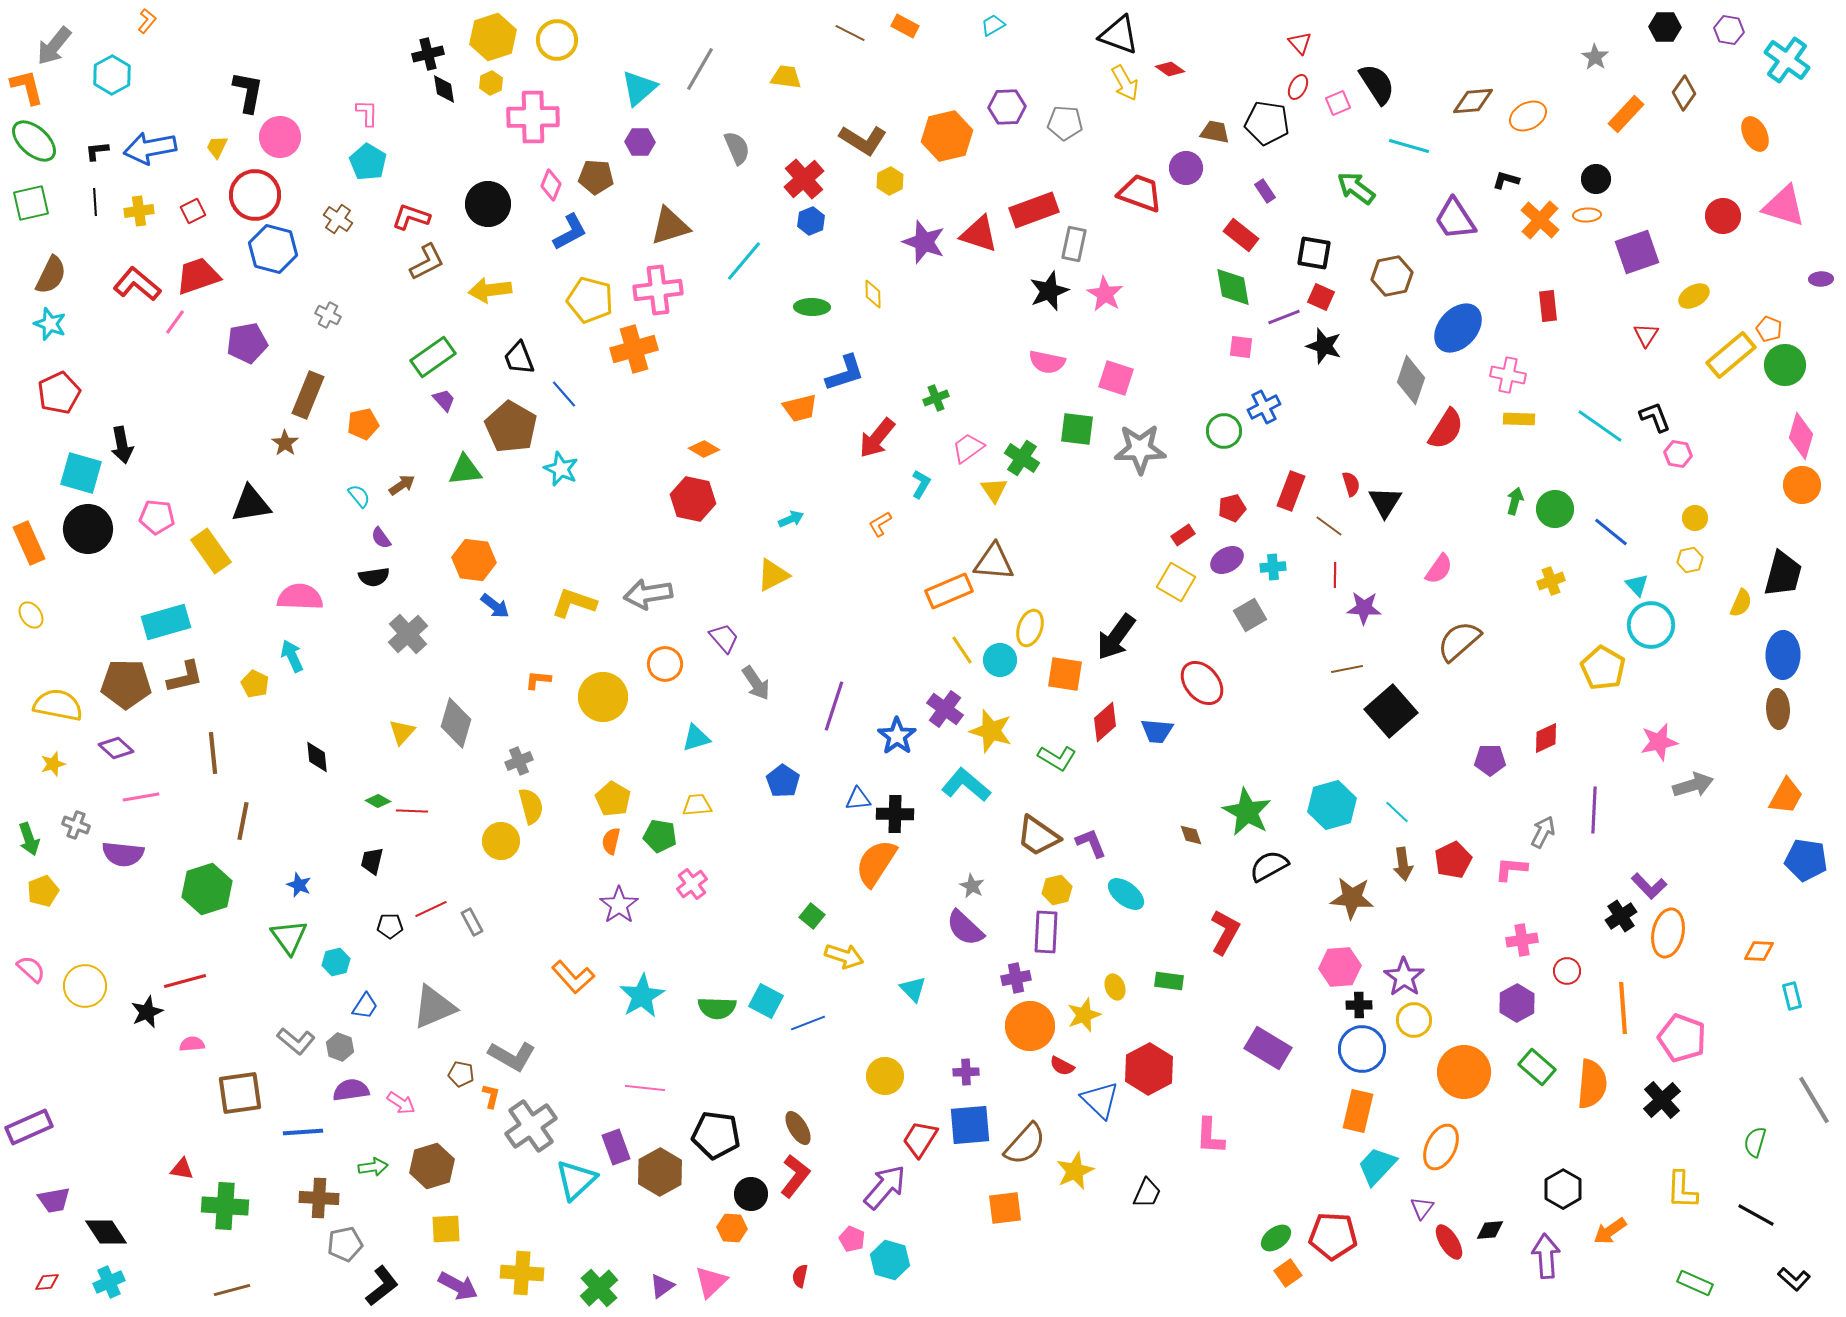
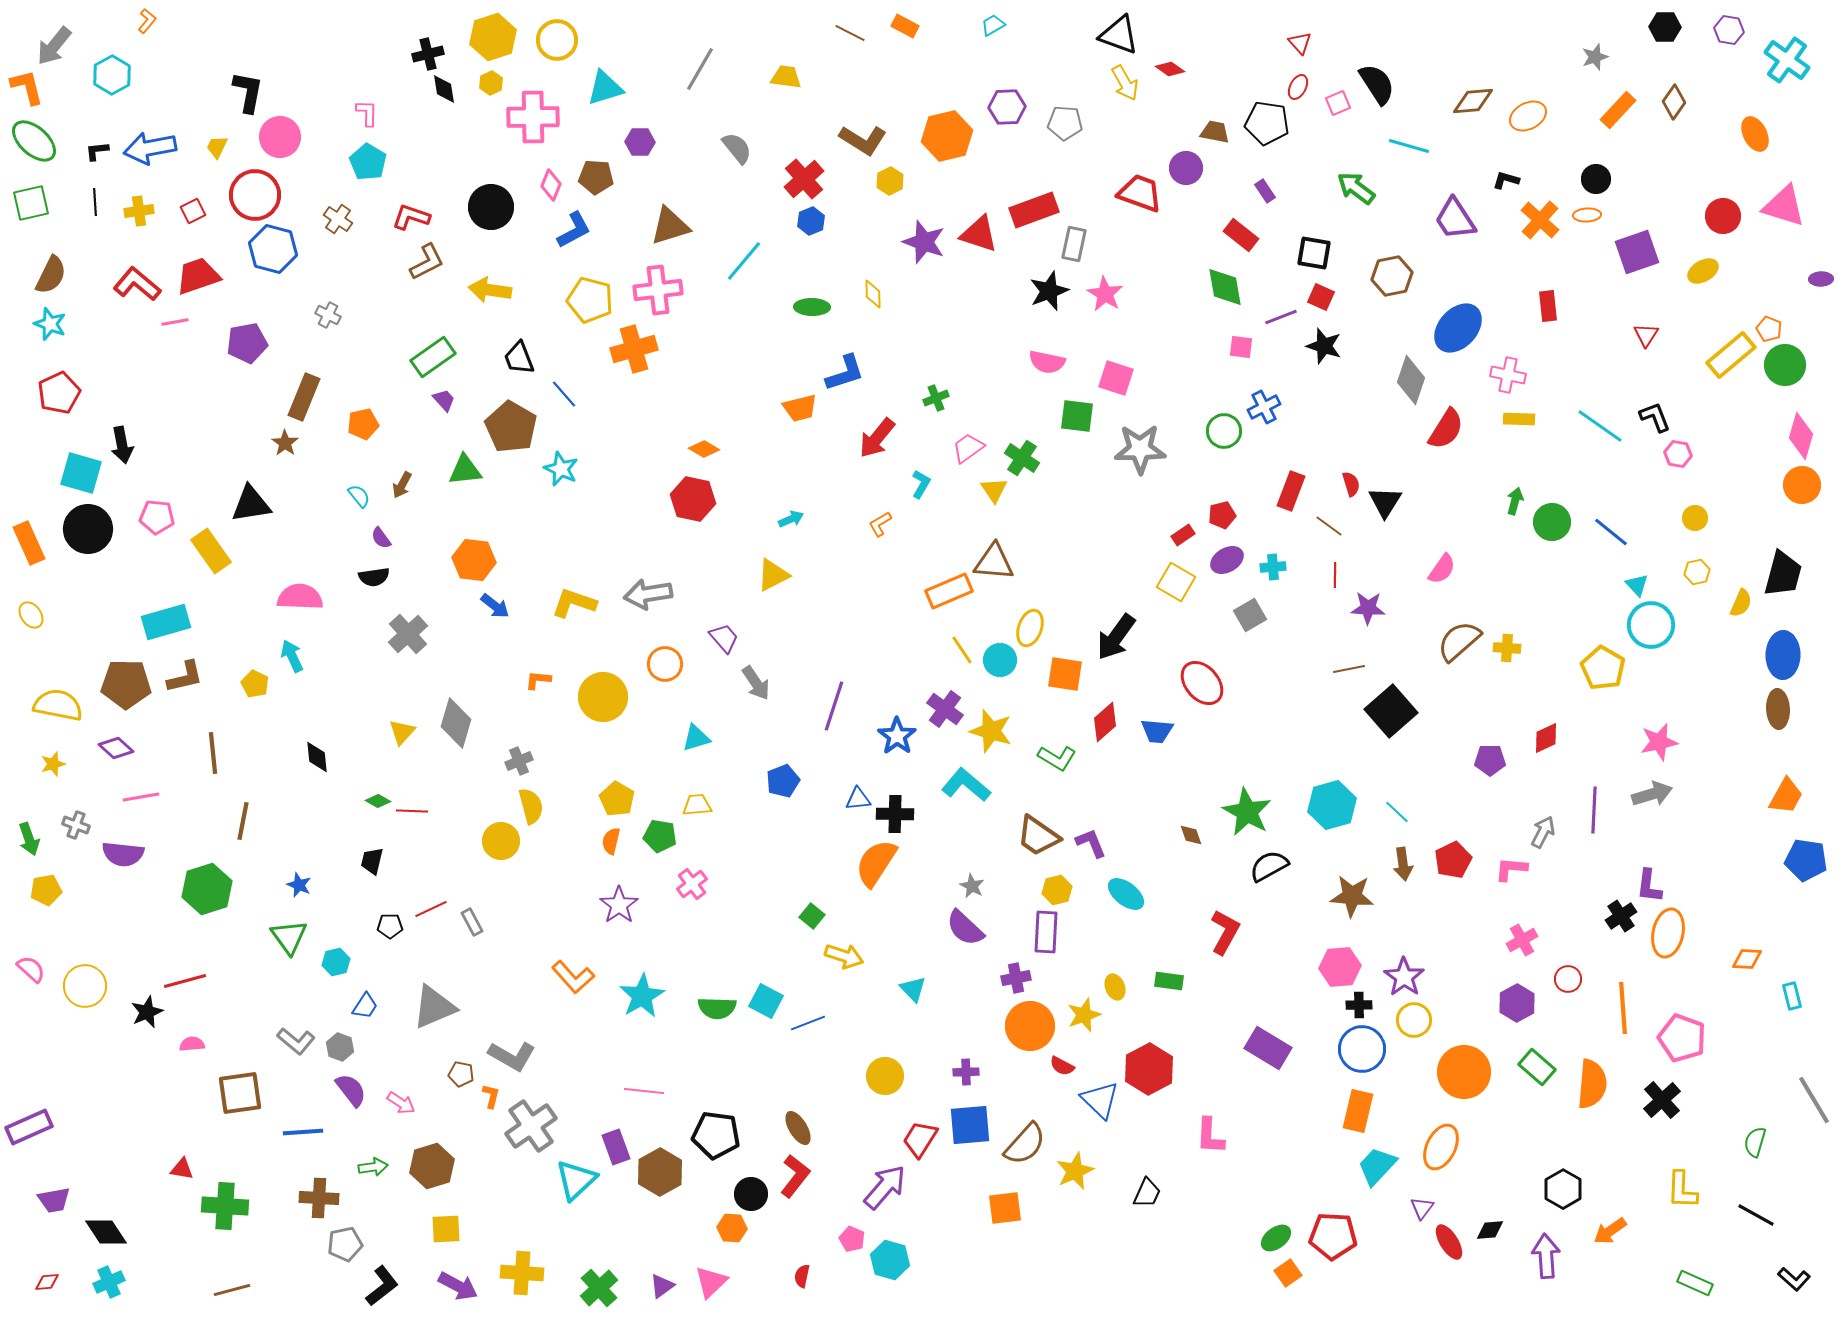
gray star at (1595, 57): rotated 20 degrees clockwise
cyan triangle at (639, 88): moved 34 px left; rotated 24 degrees clockwise
brown diamond at (1684, 93): moved 10 px left, 9 px down
orange rectangle at (1626, 114): moved 8 px left, 4 px up
gray semicircle at (737, 148): rotated 16 degrees counterclockwise
black circle at (488, 204): moved 3 px right, 3 px down
blue L-shape at (570, 232): moved 4 px right, 2 px up
green diamond at (1233, 287): moved 8 px left
yellow arrow at (490, 290): rotated 15 degrees clockwise
yellow ellipse at (1694, 296): moved 9 px right, 25 px up
purple line at (1284, 317): moved 3 px left
pink line at (175, 322): rotated 44 degrees clockwise
brown rectangle at (308, 395): moved 4 px left, 2 px down
green square at (1077, 429): moved 13 px up
brown arrow at (402, 485): rotated 152 degrees clockwise
red pentagon at (1232, 508): moved 10 px left, 7 px down
green circle at (1555, 509): moved 3 px left, 13 px down
yellow hexagon at (1690, 560): moved 7 px right, 12 px down
pink semicircle at (1439, 569): moved 3 px right
yellow cross at (1551, 581): moved 44 px left, 67 px down; rotated 24 degrees clockwise
purple star at (1364, 608): moved 4 px right
brown line at (1347, 669): moved 2 px right
blue pentagon at (783, 781): rotated 16 degrees clockwise
gray arrow at (1693, 785): moved 41 px left, 9 px down
yellow pentagon at (613, 799): moved 4 px right
purple L-shape at (1649, 886): rotated 51 degrees clockwise
yellow pentagon at (43, 891): moved 3 px right, 1 px up; rotated 12 degrees clockwise
brown star at (1352, 898): moved 2 px up
pink cross at (1522, 940): rotated 20 degrees counterclockwise
orange diamond at (1759, 951): moved 12 px left, 8 px down
red circle at (1567, 971): moved 1 px right, 8 px down
pink line at (645, 1088): moved 1 px left, 3 px down
purple semicircle at (351, 1090): rotated 60 degrees clockwise
red semicircle at (800, 1276): moved 2 px right
